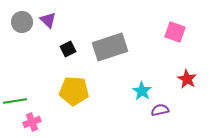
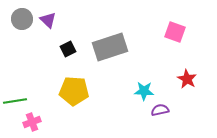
gray circle: moved 3 px up
cyan star: moved 2 px right; rotated 30 degrees counterclockwise
